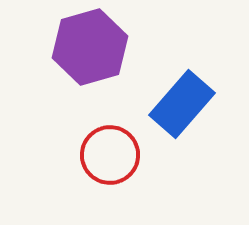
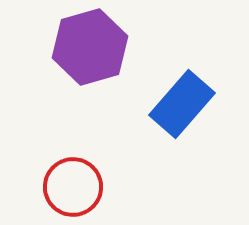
red circle: moved 37 px left, 32 px down
